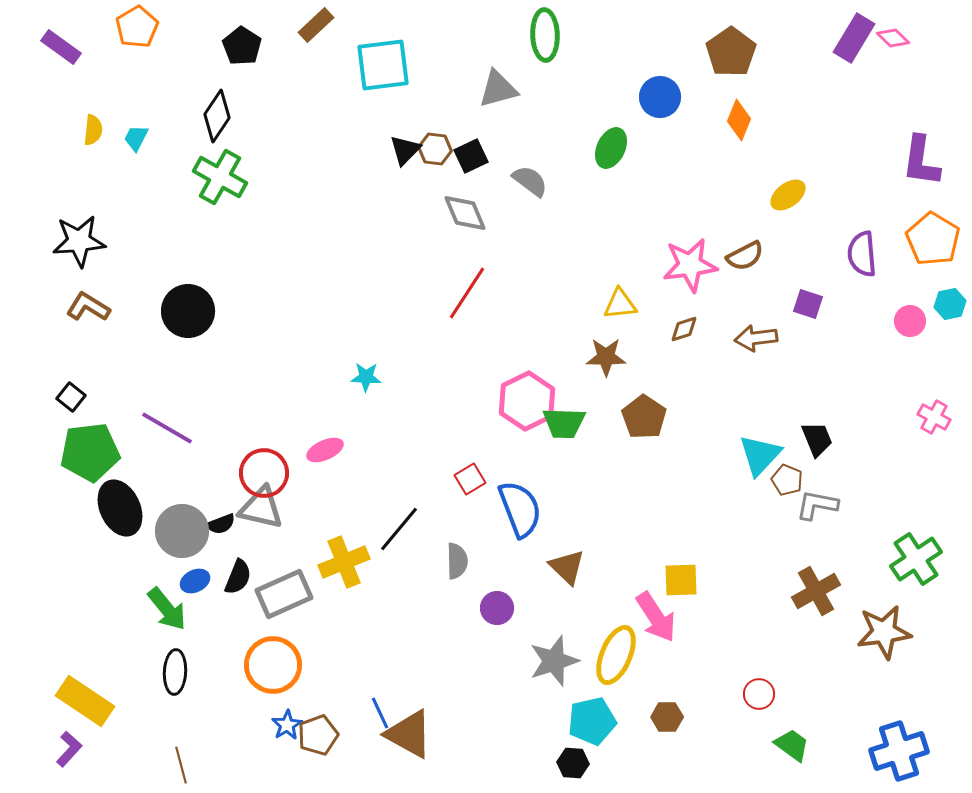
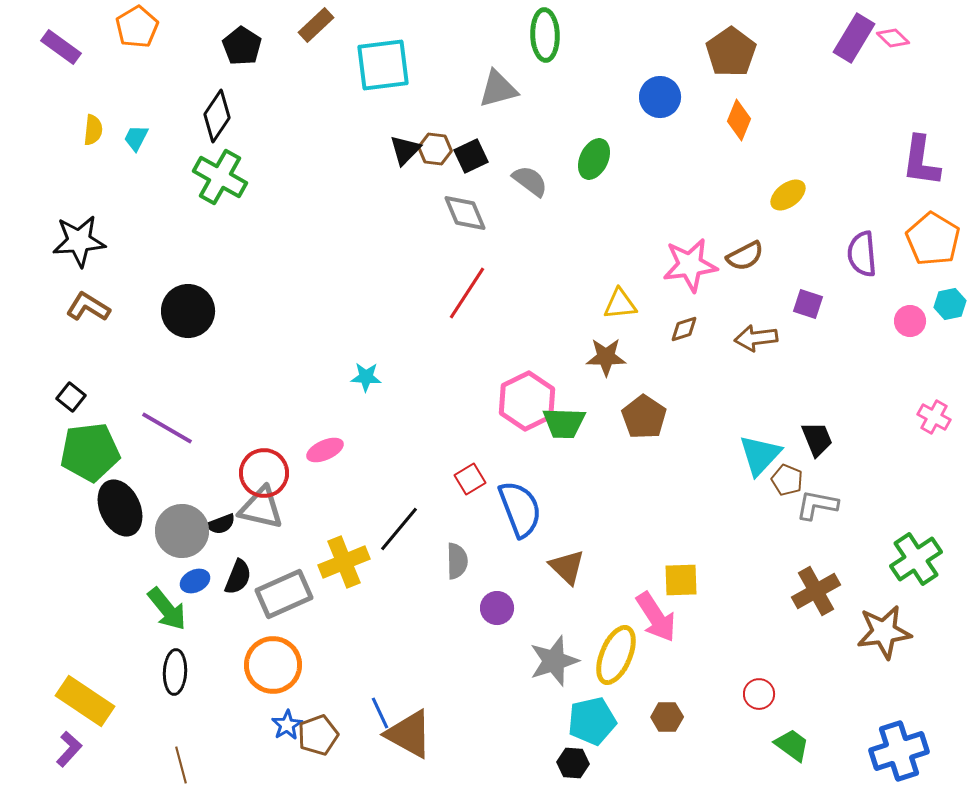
green ellipse at (611, 148): moved 17 px left, 11 px down
